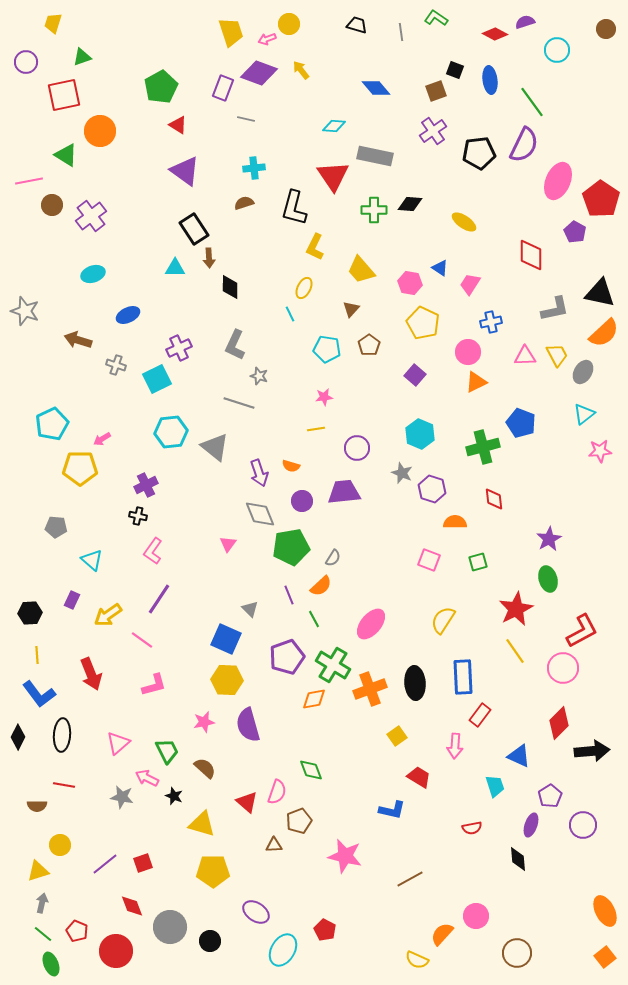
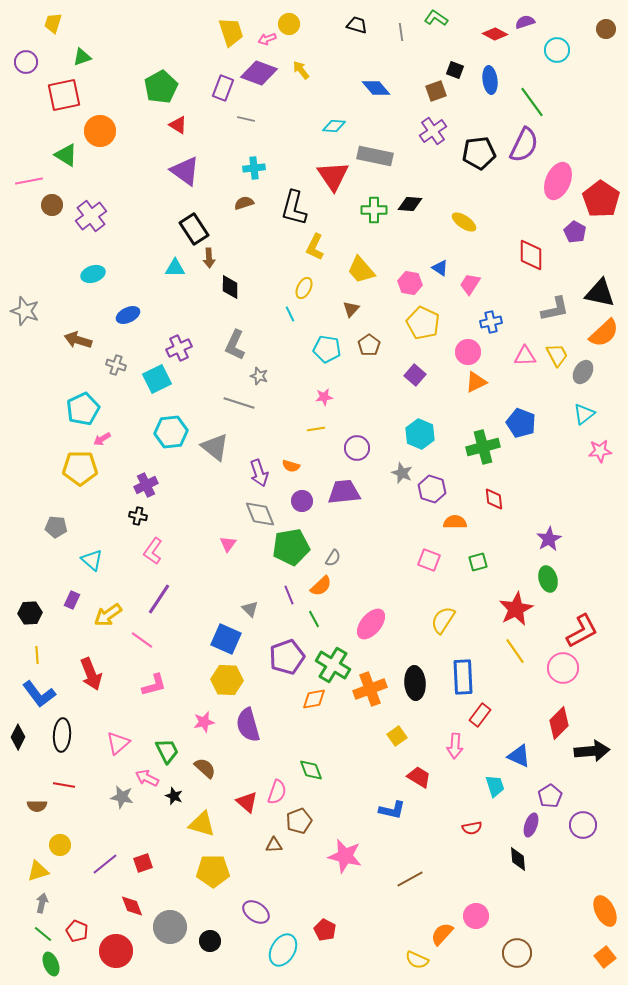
cyan pentagon at (52, 424): moved 31 px right, 15 px up
